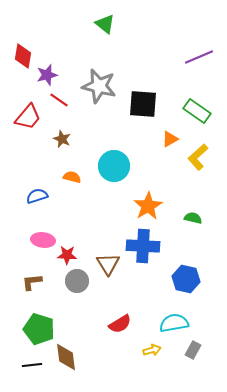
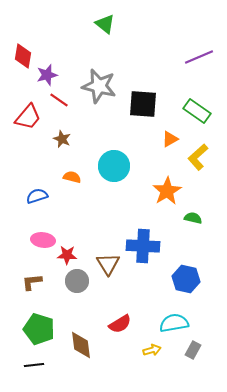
orange star: moved 19 px right, 15 px up
brown diamond: moved 15 px right, 12 px up
black line: moved 2 px right
